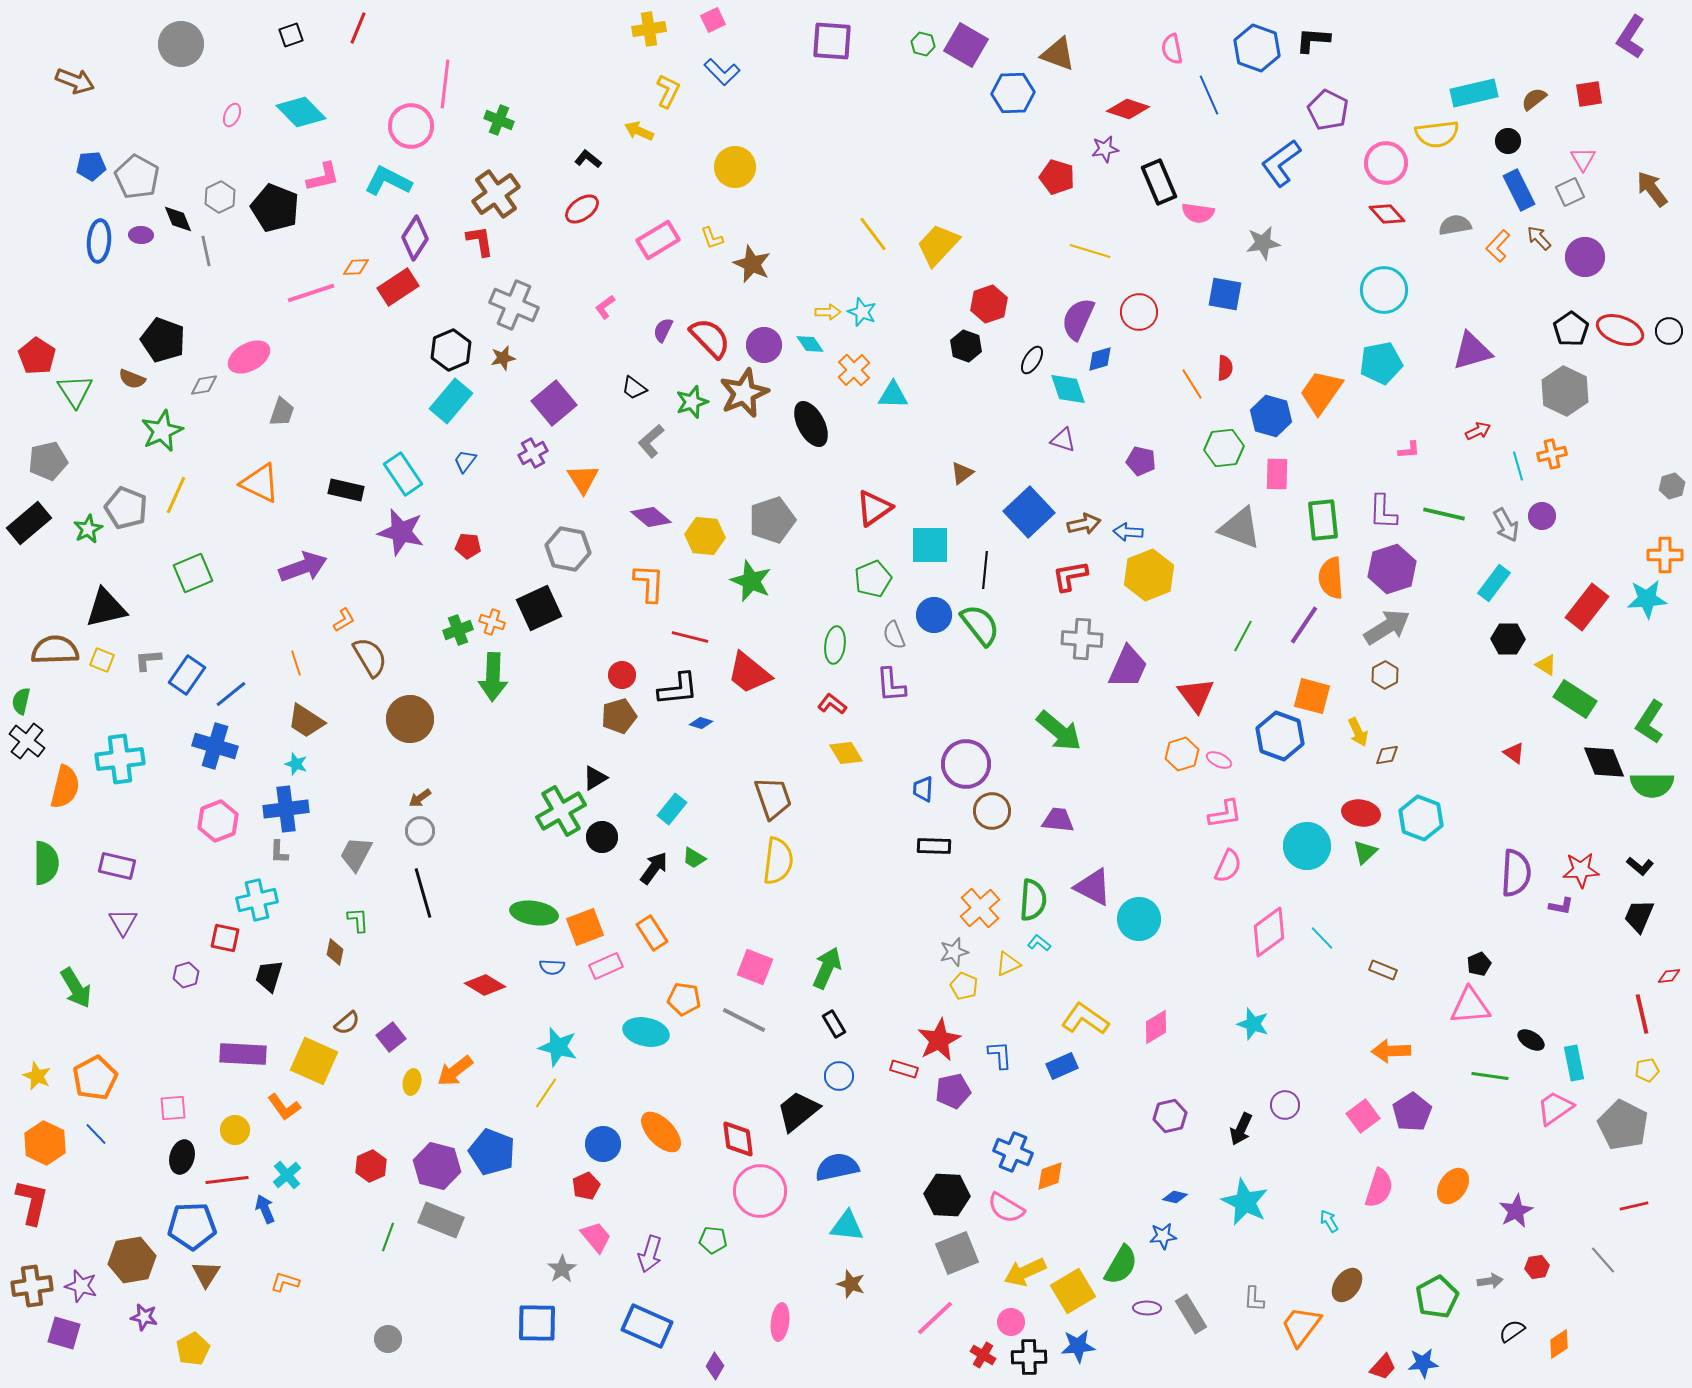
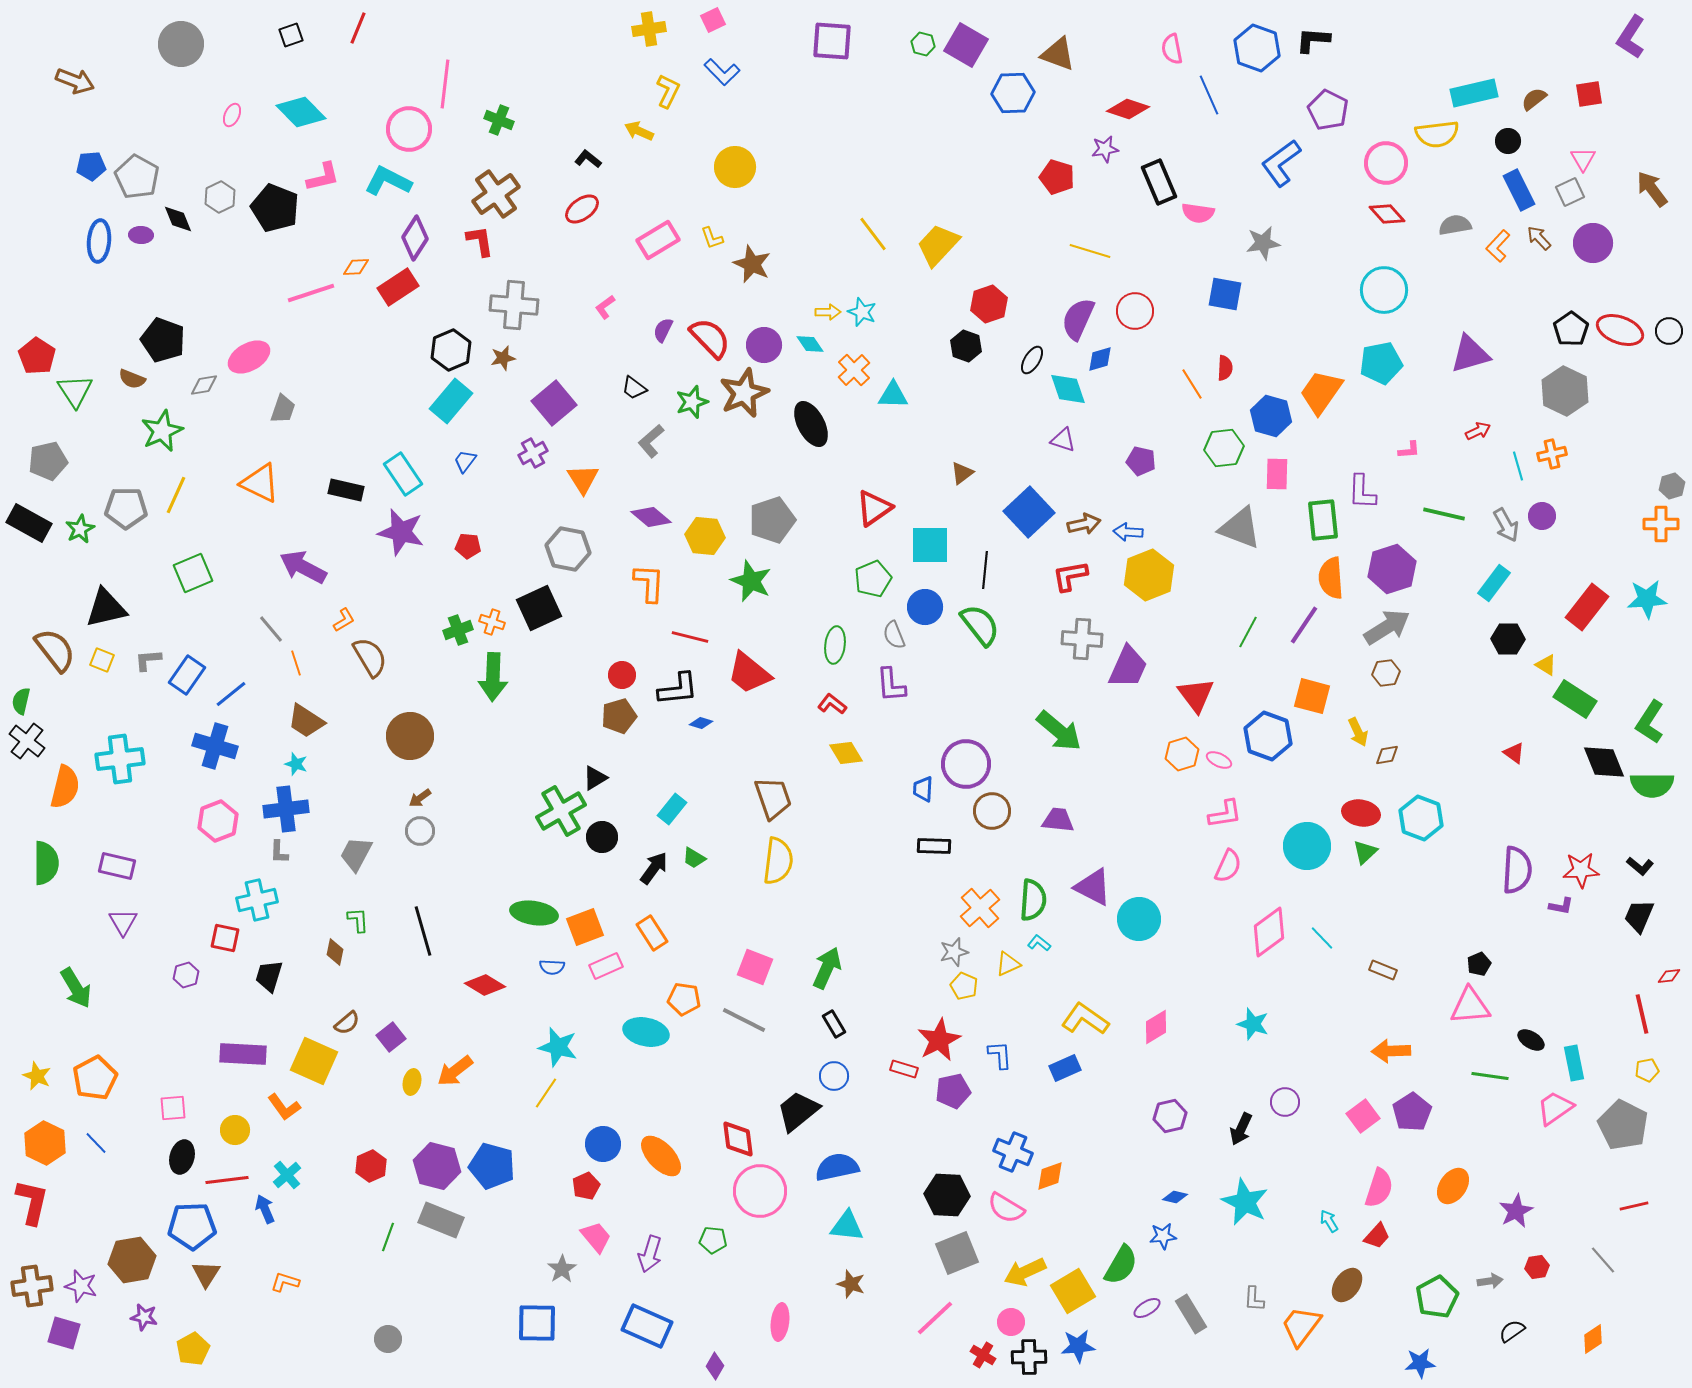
pink circle at (411, 126): moved 2 px left, 3 px down
gray line at (206, 251): moved 65 px right, 378 px down; rotated 28 degrees counterclockwise
purple circle at (1585, 257): moved 8 px right, 14 px up
gray cross at (514, 305): rotated 18 degrees counterclockwise
red circle at (1139, 312): moved 4 px left, 1 px up
purple triangle at (1472, 351): moved 2 px left, 3 px down
gray trapezoid at (282, 412): moved 1 px right, 3 px up
gray pentagon at (126, 508): rotated 21 degrees counterclockwise
purple L-shape at (1383, 512): moved 21 px left, 20 px up
black rectangle at (29, 523): rotated 69 degrees clockwise
green star at (88, 529): moved 8 px left
orange cross at (1665, 555): moved 4 px left, 31 px up
purple arrow at (303, 567): rotated 132 degrees counterclockwise
blue circle at (934, 615): moved 9 px left, 8 px up
green line at (1243, 636): moved 5 px right, 4 px up
brown semicircle at (55, 650): rotated 54 degrees clockwise
brown hexagon at (1385, 675): moved 1 px right, 2 px up; rotated 20 degrees clockwise
brown circle at (410, 719): moved 17 px down
blue hexagon at (1280, 736): moved 12 px left
purple semicircle at (1516, 873): moved 1 px right, 3 px up
black line at (423, 893): moved 38 px down
blue rectangle at (1062, 1066): moved 3 px right, 2 px down
blue circle at (839, 1076): moved 5 px left
purple circle at (1285, 1105): moved 3 px up
orange ellipse at (661, 1132): moved 24 px down
blue line at (96, 1134): moved 9 px down
blue pentagon at (492, 1152): moved 14 px down; rotated 6 degrees counterclockwise
purple ellipse at (1147, 1308): rotated 32 degrees counterclockwise
orange diamond at (1559, 1344): moved 34 px right, 5 px up
blue star at (1423, 1363): moved 3 px left
red trapezoid at (1383, 1367): moved 6 px left, 131 px up
